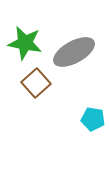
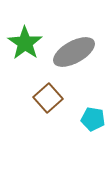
green star: rotated 24 degrees clockwise
brown square: moved 12 px right, 15 px down
